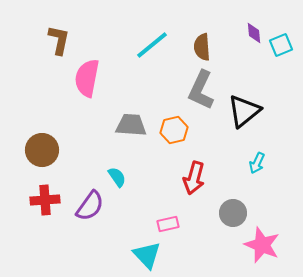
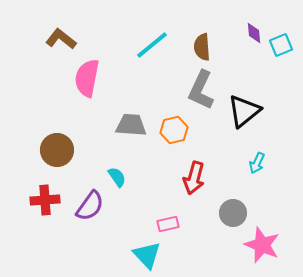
brown L-shape: moved 2 px right, 1 px up; rotated 64 degrees counterclockwise
brown circle: moved 15 px right
